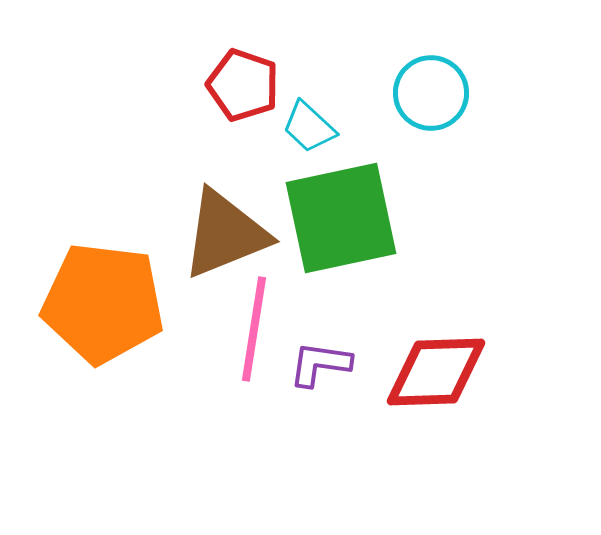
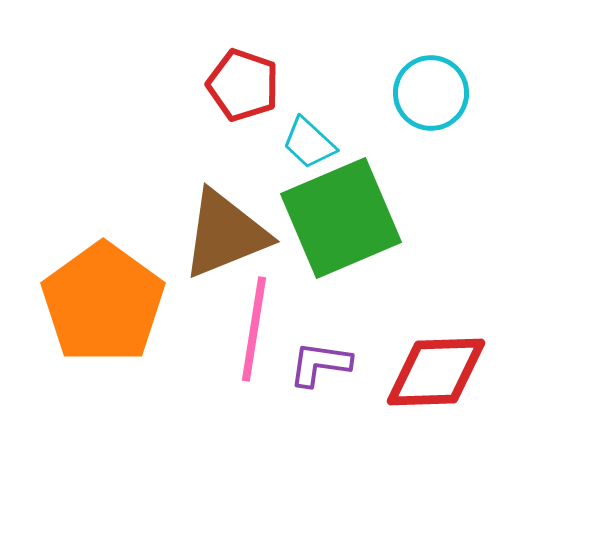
cyan trapezoid: moved 16 px down
green square: rotated 11 degrees counterclockwise
orange pentagon: rotated 29 degrees clockwise
